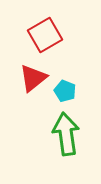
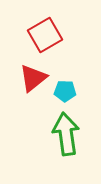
cyan pentagon: rotated 20 degrees counterclockwise
